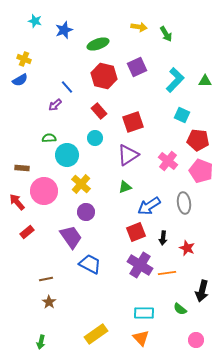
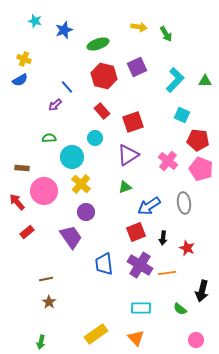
red rectangle at (99, 111): moved 3 px right
cyan circle at (67, 155): moved 5 px right, 2 px down
pink pentagon at (201, 171): moved 2 px up
blue trapezoid at (90, 264): moved 14 px right; rotated 125 degrees counterclockwise
cyan rectangle at (144, 313): moved 3 px left, 5 px up
orange triangle at (141, 338): moved 5 px left
